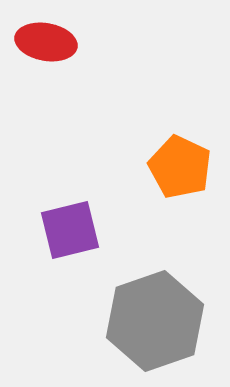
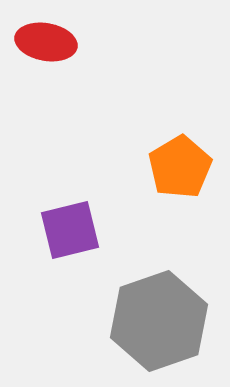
orange pentagon: rotated 16 degrees clockwise
gray hexagon: moved 4 px right
